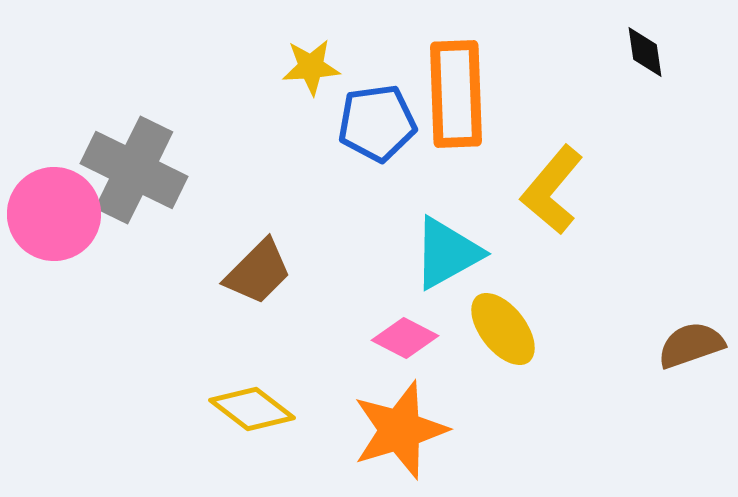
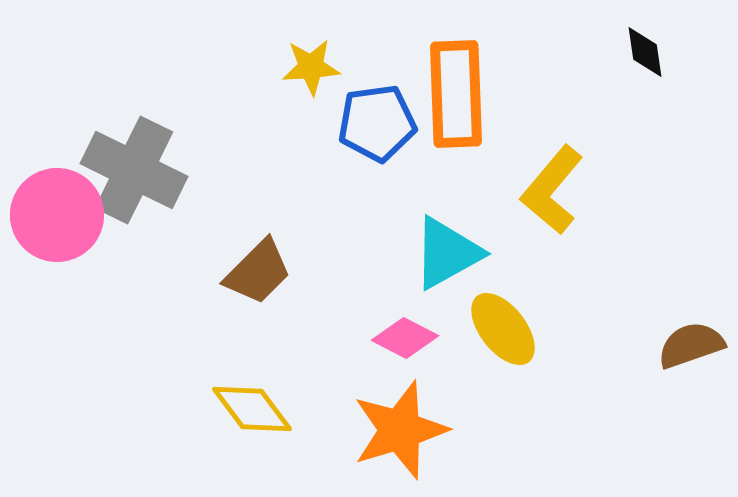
pink circle: moved 3 px right, 1 px down
yellow diamond: rotated 16 degrees clockwise
